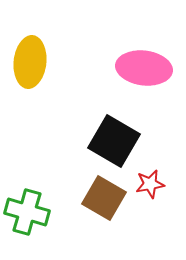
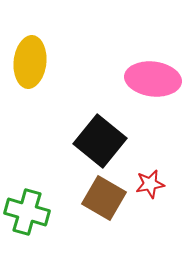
pink ellipse: moved 9 px right, 11 px down
black square: moved 14 px left; rotated 9 degrees clockwise
